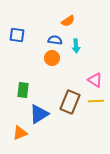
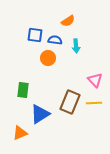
blue square: moved 18 px right
orange circle: moved 4 px left
pink triangle: rotated 14 degrees clockwise
yellow line: moved 2 px left, 2 px down
blue triangle: moved 1 px right
